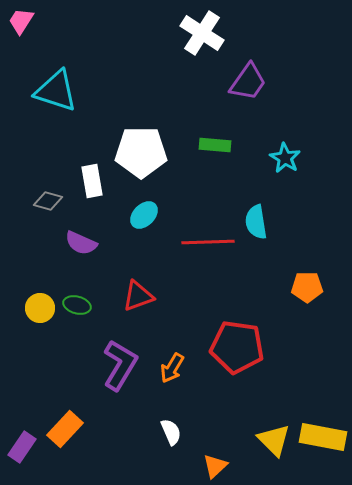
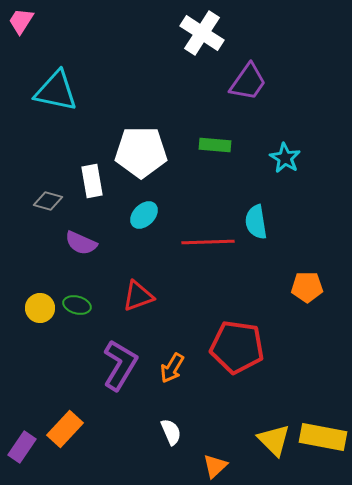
cyan triangle: rotated 6 degrees counterclockwise
